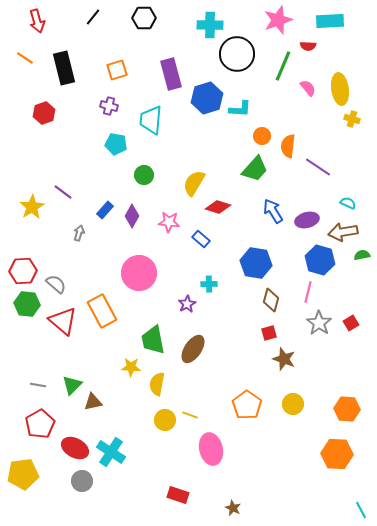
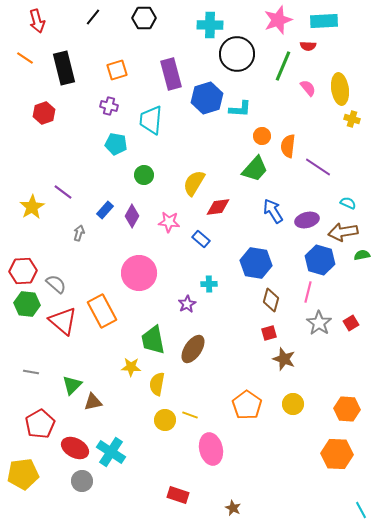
cyan rectangle at (330, 21): moved 6 px left
red diamond at (218, 207): rotated 25 degrees counterclockwise
gray line at (38, 385): moved 7 px left, 13 px up
